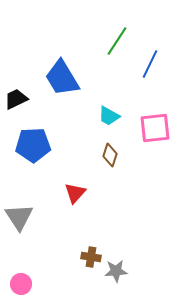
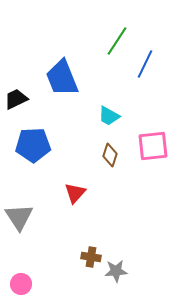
blue line: moved 5 px left
blue trapezoid: rotated 9 degrees clockwise
pink square: moved 2 px left, 18 px down
